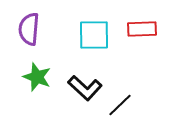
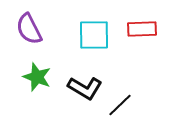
purple semicircle: rotated 32 degrees counterclockwise
black L-shape: rotated 12 degrees counterclockwise
